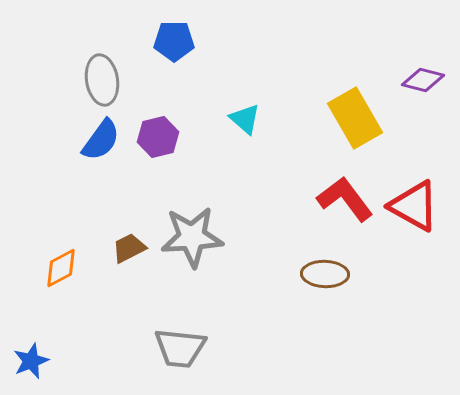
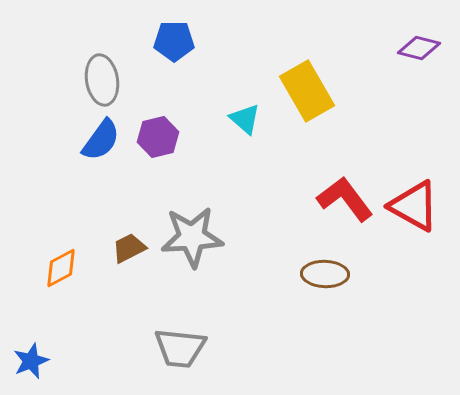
purple diamond: moved 4 px left, 32 px up
yellow rectangle: moved 48 px left, 27 px up
